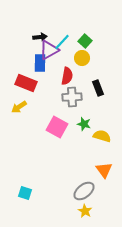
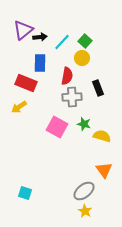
purple triangle: moved 26 px left, 20 px up; rotated 10 degrees counterclockwise
